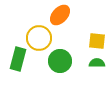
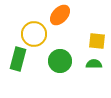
yellow circle: moved 5 px left, 4 px up
green semicircle: moved 3 px left, 1 px down
